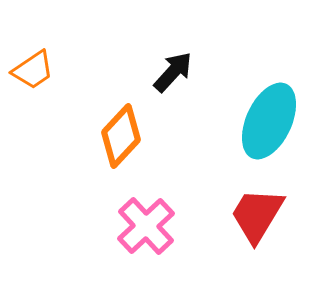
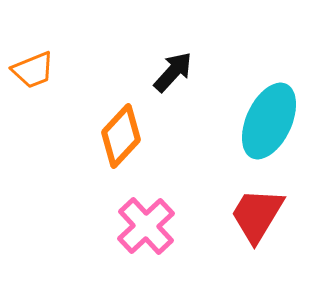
orange trapezoid: rotated 12 degrees clockwise
